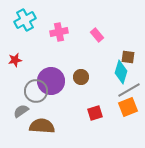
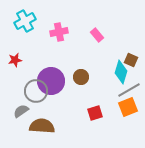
cyan cross: moved 1 px down
brown square: moved 3 px right, 3 px down; rotated 16 degrees clockwise
